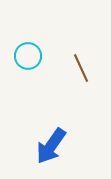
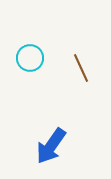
cyan circle: moved 2 px right, 2 px down
